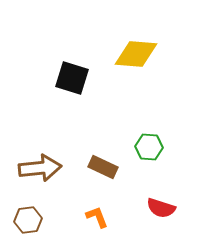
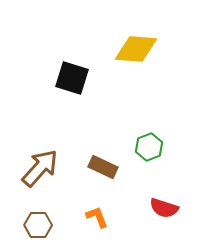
yellow diamond: moved 5 px up
green hexagon: rotated 24 degrees counterclockwise
brown arrow: rotated 42 degrees counterclockwise
red semicircle: moved 3 px right
brown hexagon: moved 10 px right, 5 px down; rotated 8 degrees clockwise
